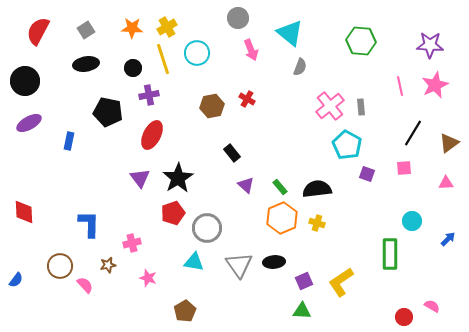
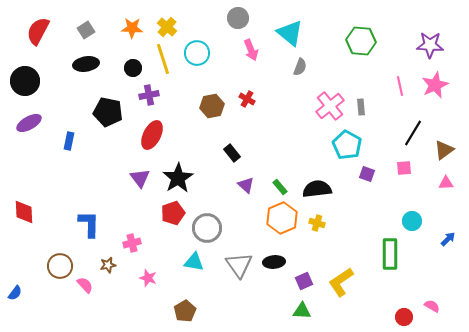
yellow cross at (167, 27): rotated 18 degrees counterclockwise
brown triangle at (449, 143): moved 5 px left, 7 px down
blue semicircle at (16, 280): moved 1 px left, 13 px down
